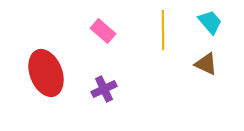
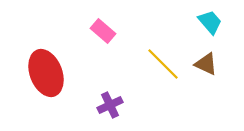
yellow line: moved 34 px down; rotated 45 degrees counterclockwise
purple cross: moved 6 px right, 16 px down
